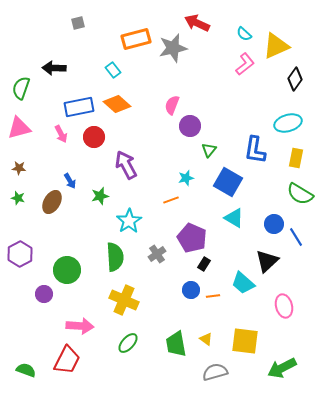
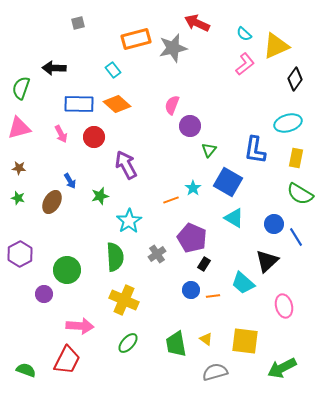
blue rectangle at (79, 107): moved 3 px up; rotated 12 degrees clockwise
cyan star at (186, 178): moved 7 px right, 10 px down; rotated 21 degrees counterclockwise
